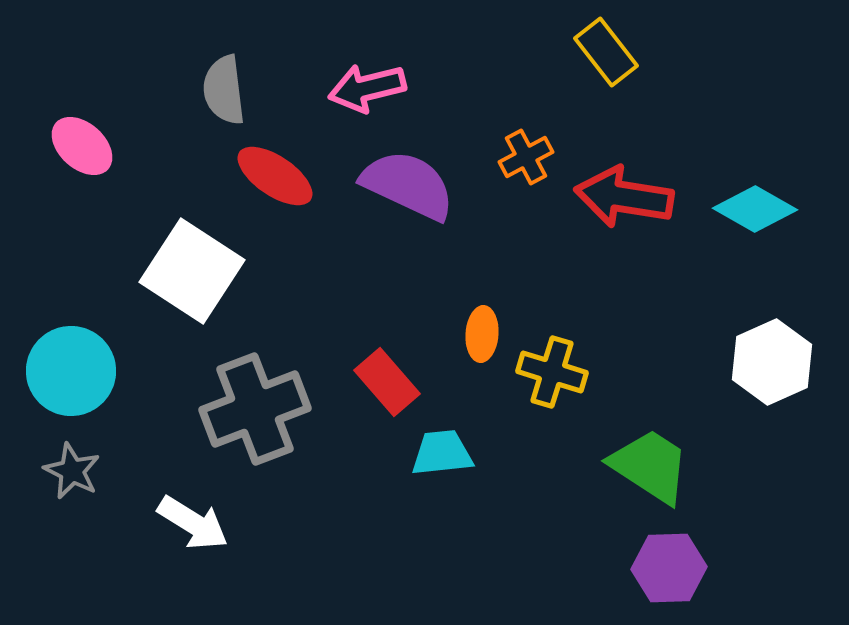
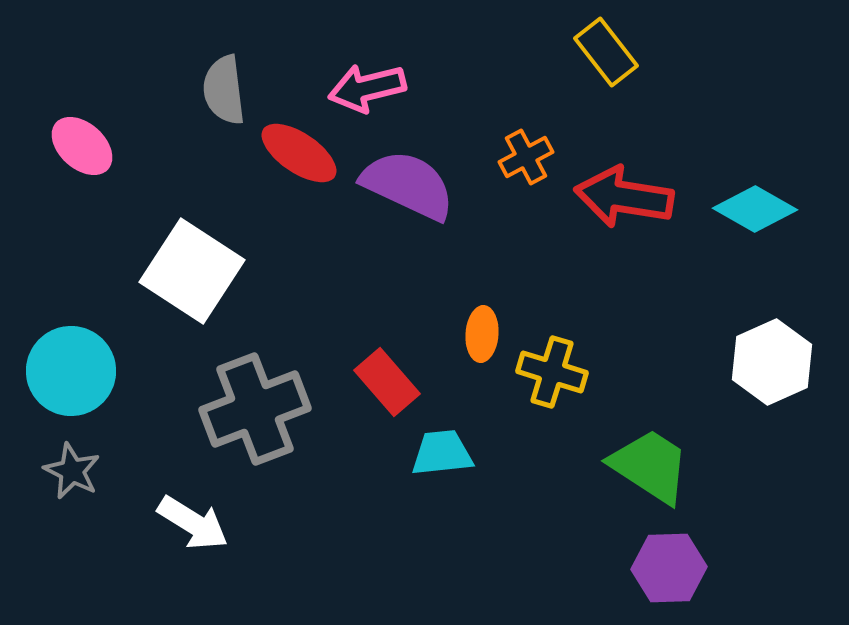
red ellipse: moved 24 px right, 23 px up
